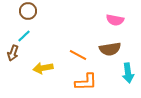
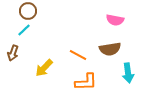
cyan line: moved 6 px up
yellow arrow: moved 1 px right; rotated 36 degrees counterclockwise
